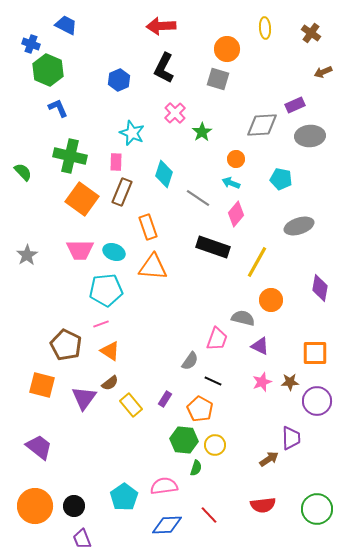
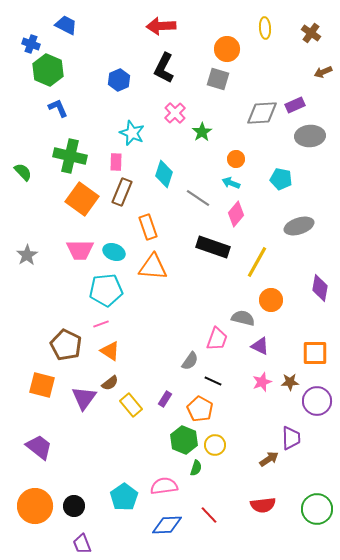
gray diamond at (262, 125): moved 12 px up
green hexagon at (184, 440): rotated 16 degrees clockwise
purple trapezoid at (82, 539): moved 5 px down
